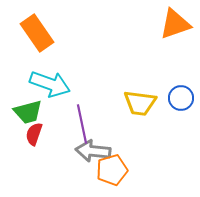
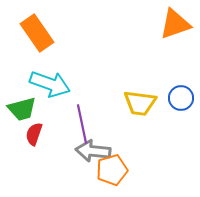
green trapezoid: moved 6 px left, 3 px up
